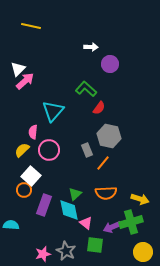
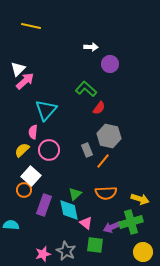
cyan triangle: moved 7 px left, 1 px up
orange line: moved 2 px up
